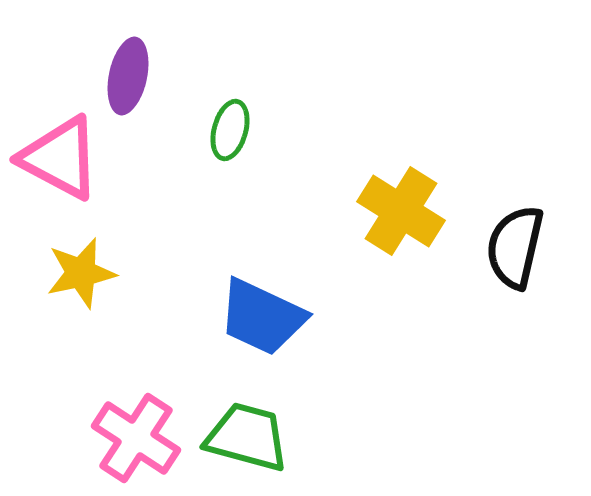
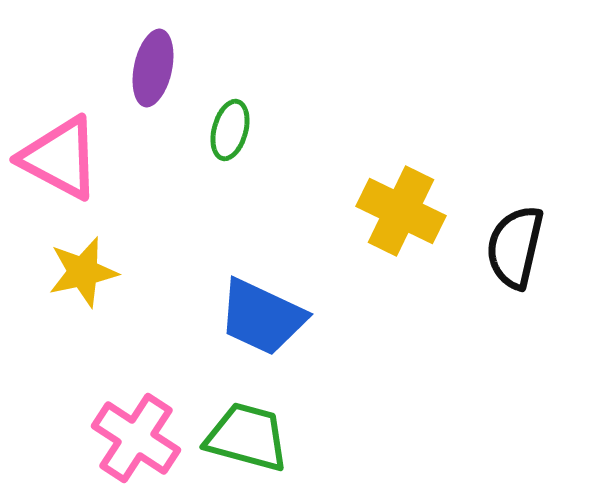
purple ellipse: moved 25 px right, 8 px up
yellow cross: rotated 6 degrees counterclockwise
yellow star: moved 2 px right, 1 px up
